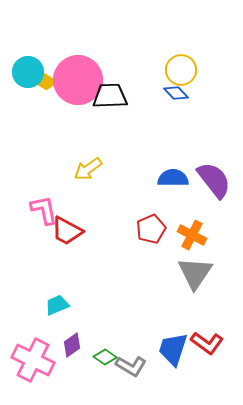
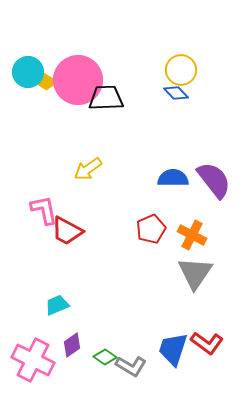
black trapezoid: moved 4 px left, 2 px down
